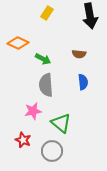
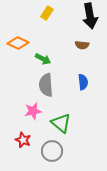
brown semicircle: moved 3 px right, 9 px up
